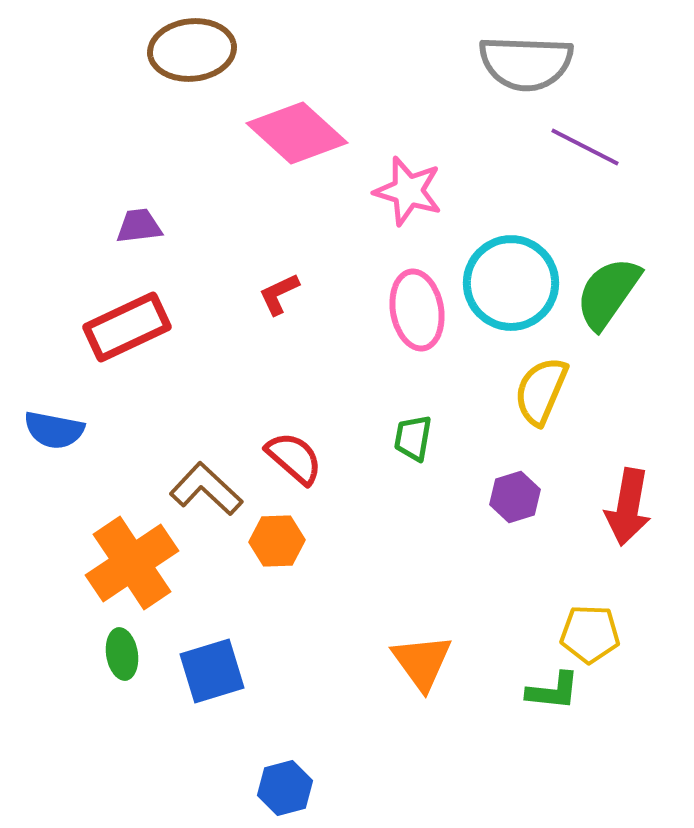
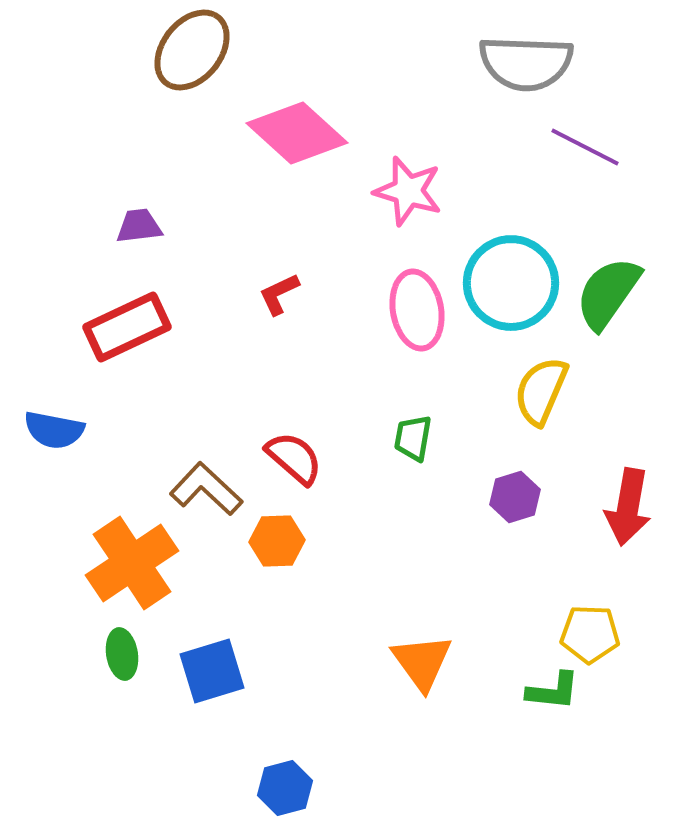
brown ellipse: rotated 46 degrees counterclockwise
